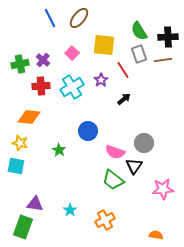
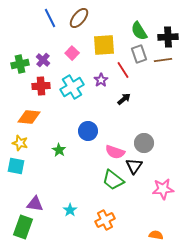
yellow square: rotated 10 degrees counterclockwise
